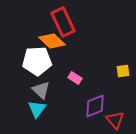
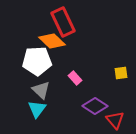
yellow square: moved 2 px left, 2 px down
pink rectangle: rotated 16 degrees clockwise
purple diamond: rotated 55 degrees clockwise
